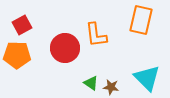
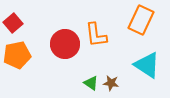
orange rectangle: rotated 12 degrees clockwise
red square: moved 9 px left, 2 px up; rotated 12 degrees counterclockwise
red circle: moved 4 px up
orange pentagon: rotated 12 degrees counterclockwise
cyan triangle: moved 13 px up; rotated 12 degrees counterclockwise
brown star: moved 4 px up
